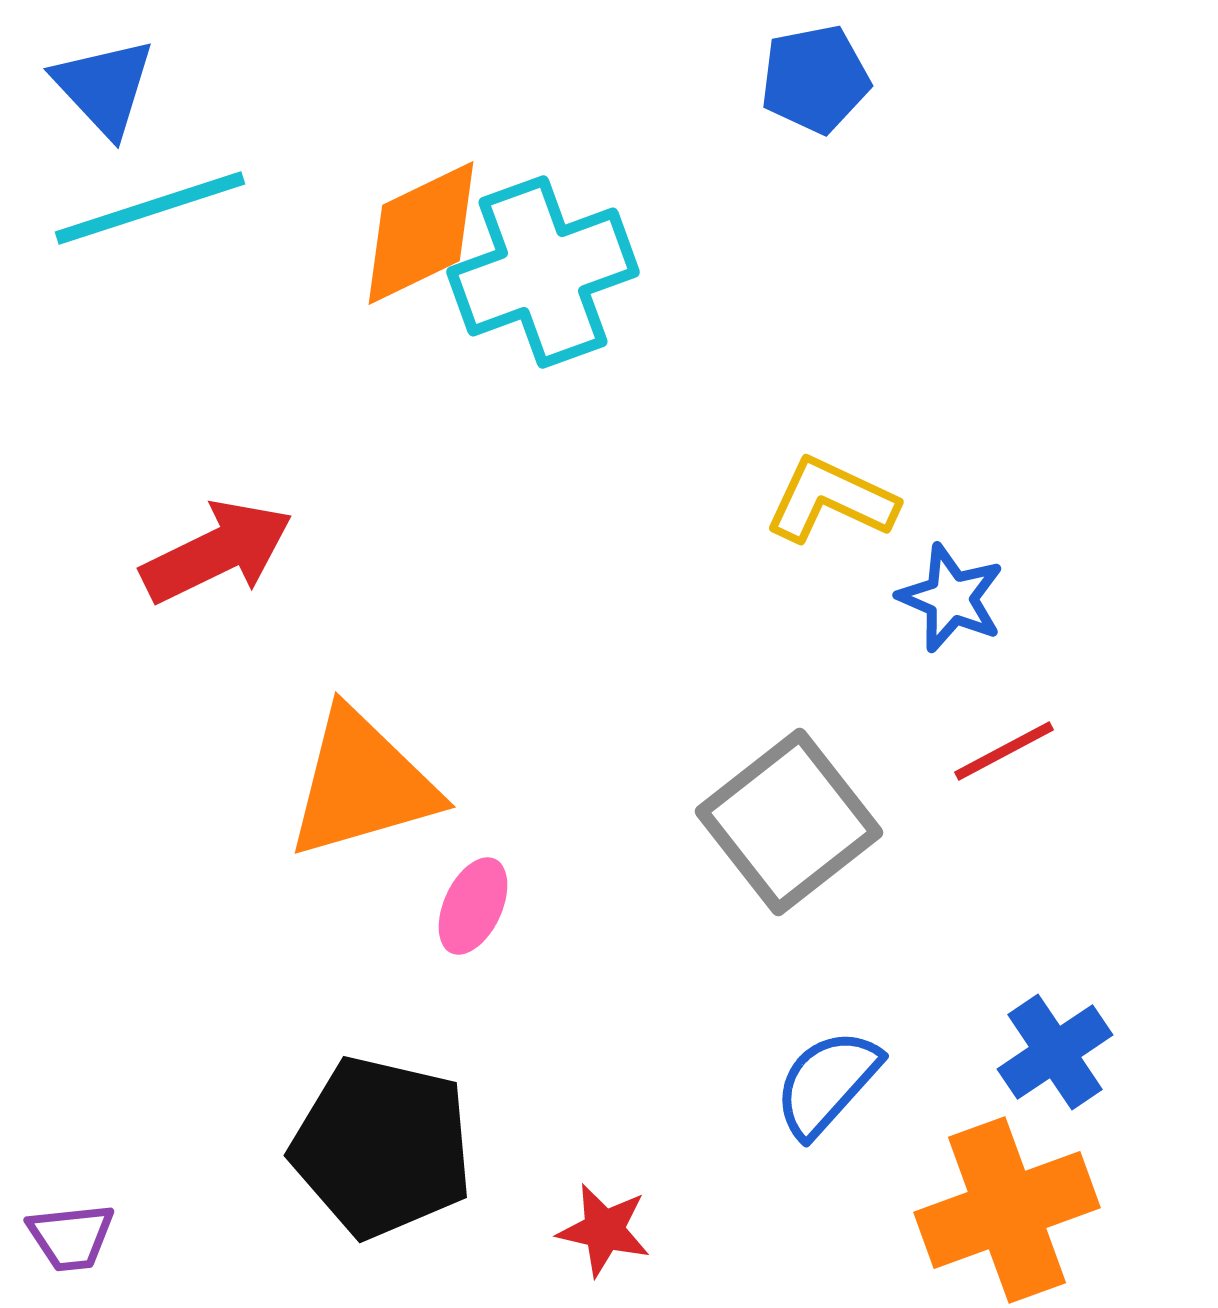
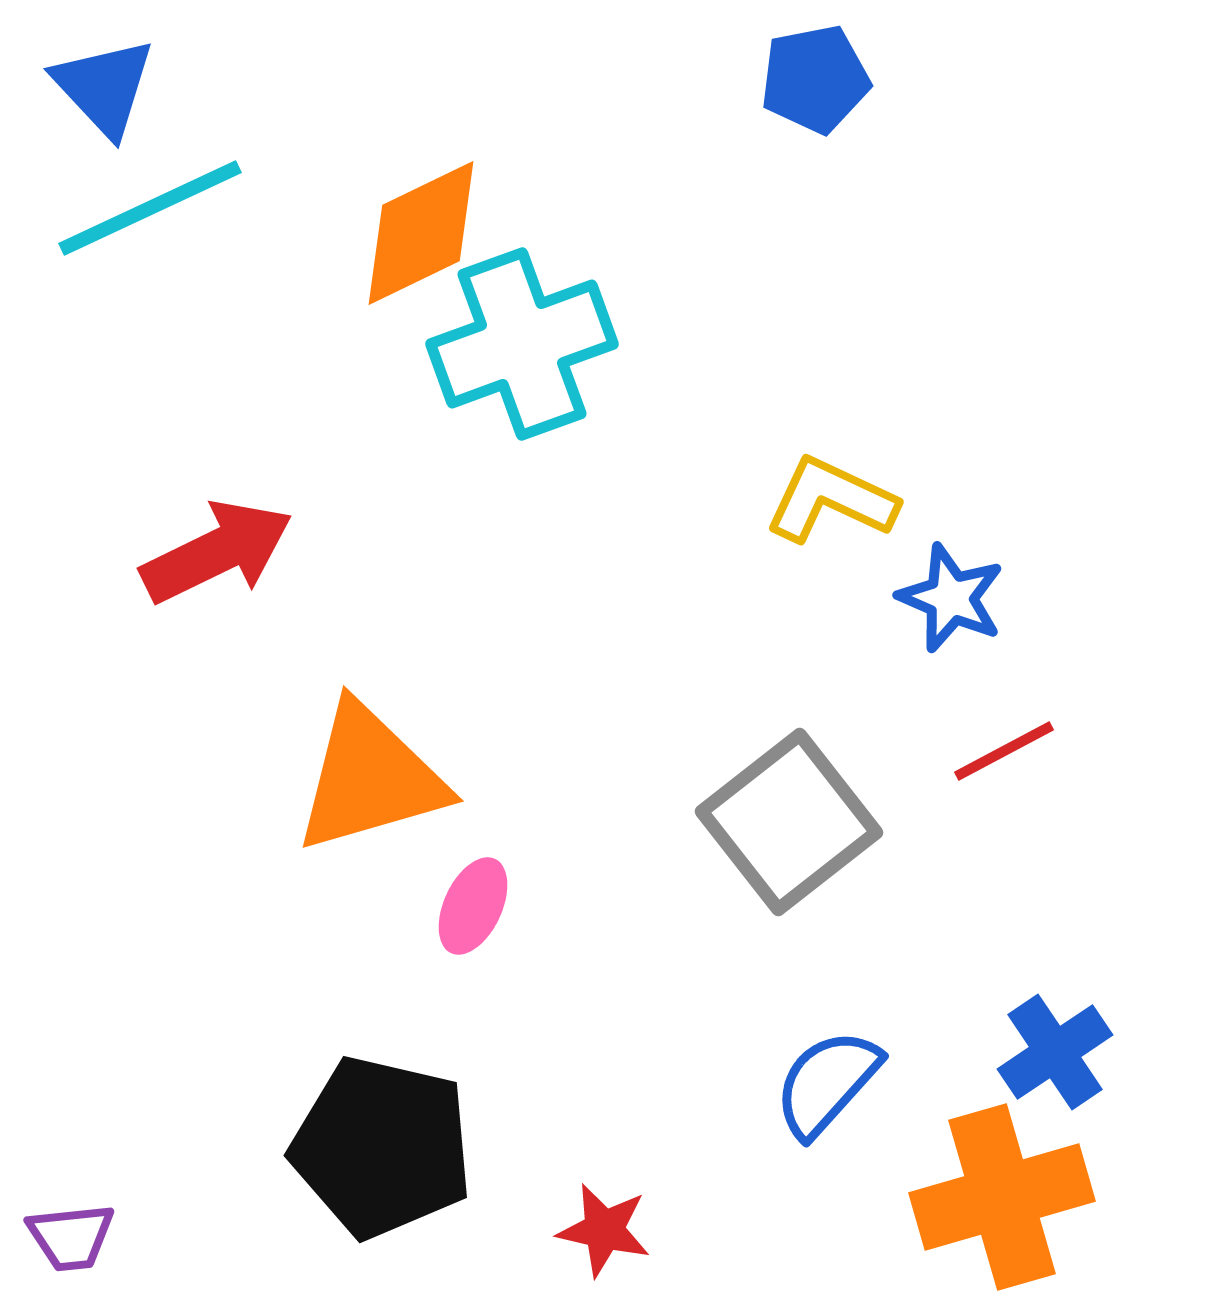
cyan line: rotated 7 degrees counterclockwise
cyan cross: moved 21 px left, 72 px down
orange triangle: moved 8 px right, 6 px up
orange cross: moved 5 px left, 13 px up; rotated 4 degrees clockwise
